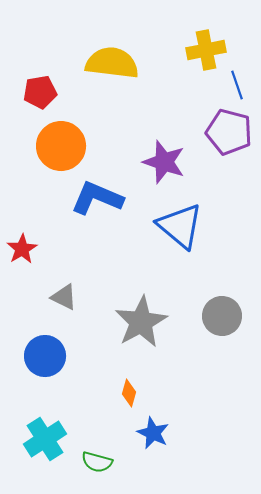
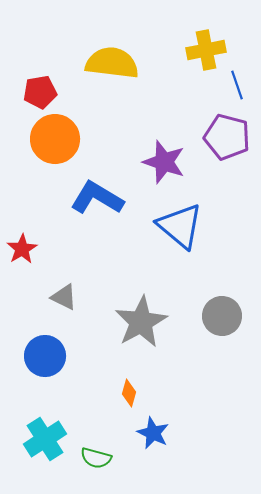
purple pentagon: moved 2 px left, 5 px down
orange circle: moved 6 px left, 7 px up
blue L-shape: rotated 8 degrees clockwise
green semicircle: moved 1 px left, 4 px up
